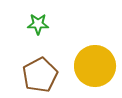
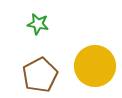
green star: rotated 10 degrees clockwise
